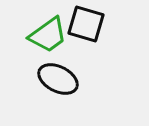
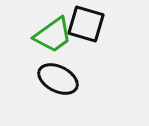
green trapezoid: moved 5 px right
